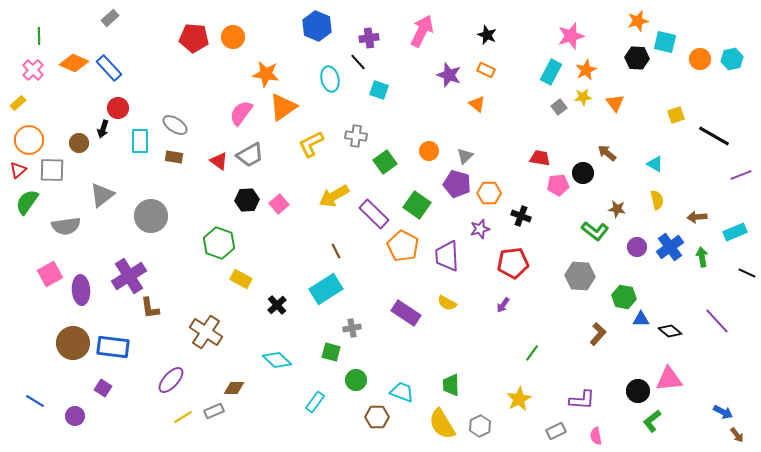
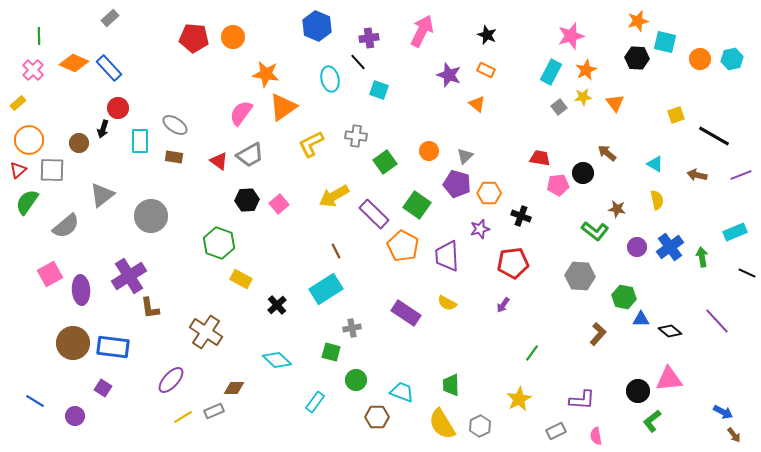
brown arrow at (697, 217): moved 42 px up; rotated 18 degrees clockwise
gray semicircle at (66, 226): rotated 32 degrees counterclockwise
brown arrow at (737, 435): moved 3 px left
